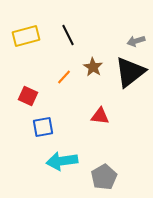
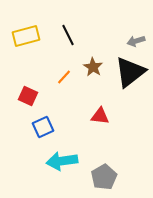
blue square: rotated 15 degrees counterclockwise
